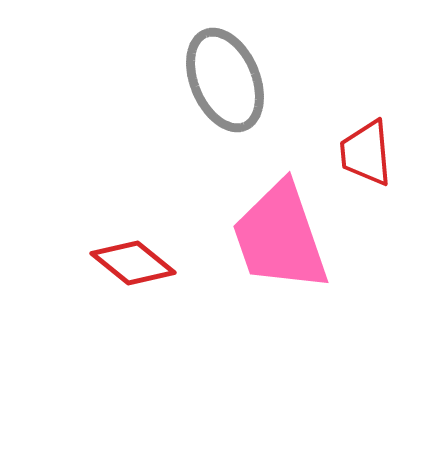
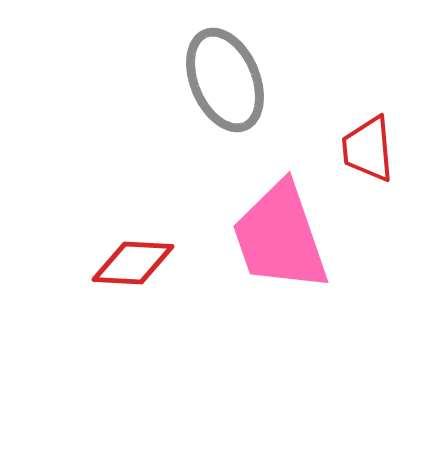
red trapezoid: moved 2 px right, 4 px up
red diamond: rotated 36 degrees counterclockwise
